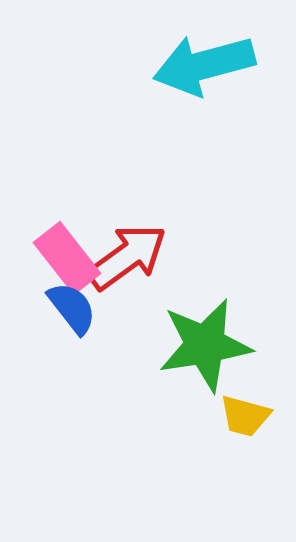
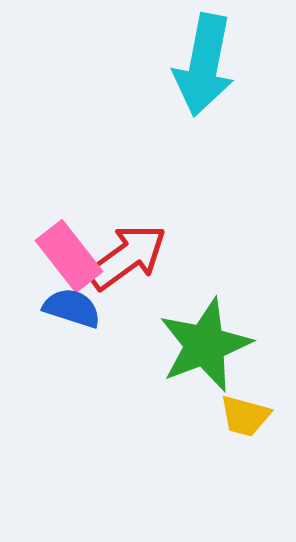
cyan arrow: rotated 64 degrees counterclockwise
pink rectangle: moved 2 px right, 2 px up
blue semicircle: rotated 34 degrees counterclockwise
green star: rotated 12 degrees counterclockwise
